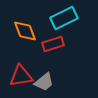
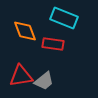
cyan rectangle: rotated 48 degrees clockwise
red rectangle: rotated 25 degrees clockwise
gray trapezoid: moved 1 px up
